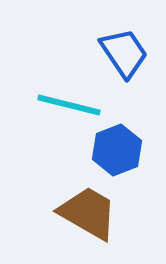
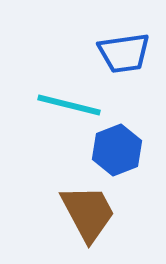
blue trapezoid: rotated 116 degrees clockwise
brown trapezoid: rotated 32 degrees clockwise
